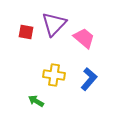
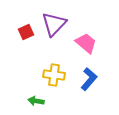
red square: rotated 35 degrees counterclockwise
pink trapezoid: moved 2 px right, 5 px down
green arrow: rotated 21 degrees counterclockwise
